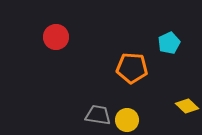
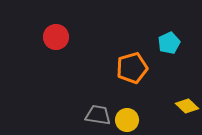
orange pentagon: rotated 20 degrees counterclockwise
